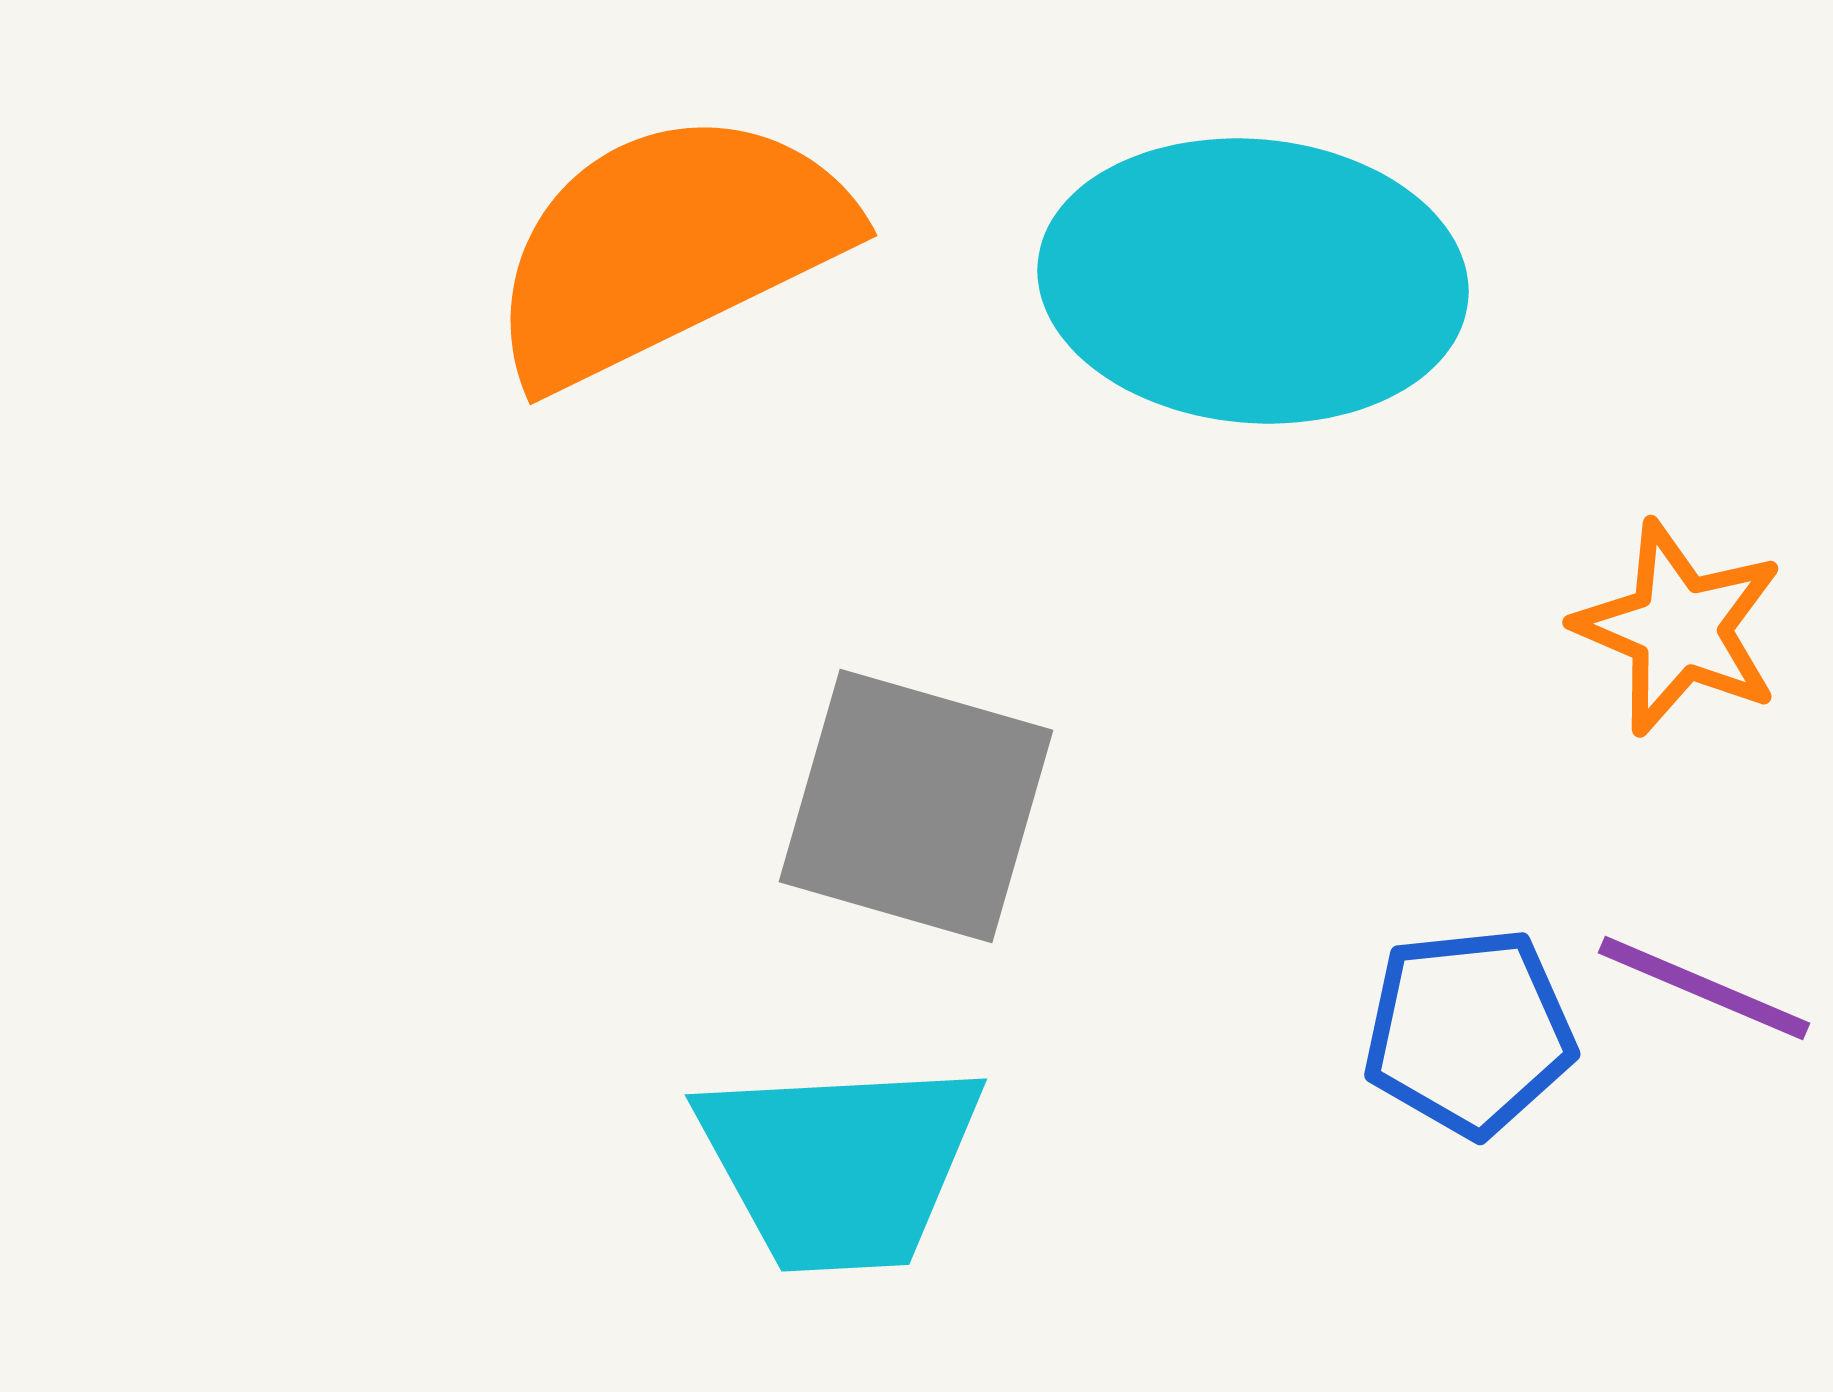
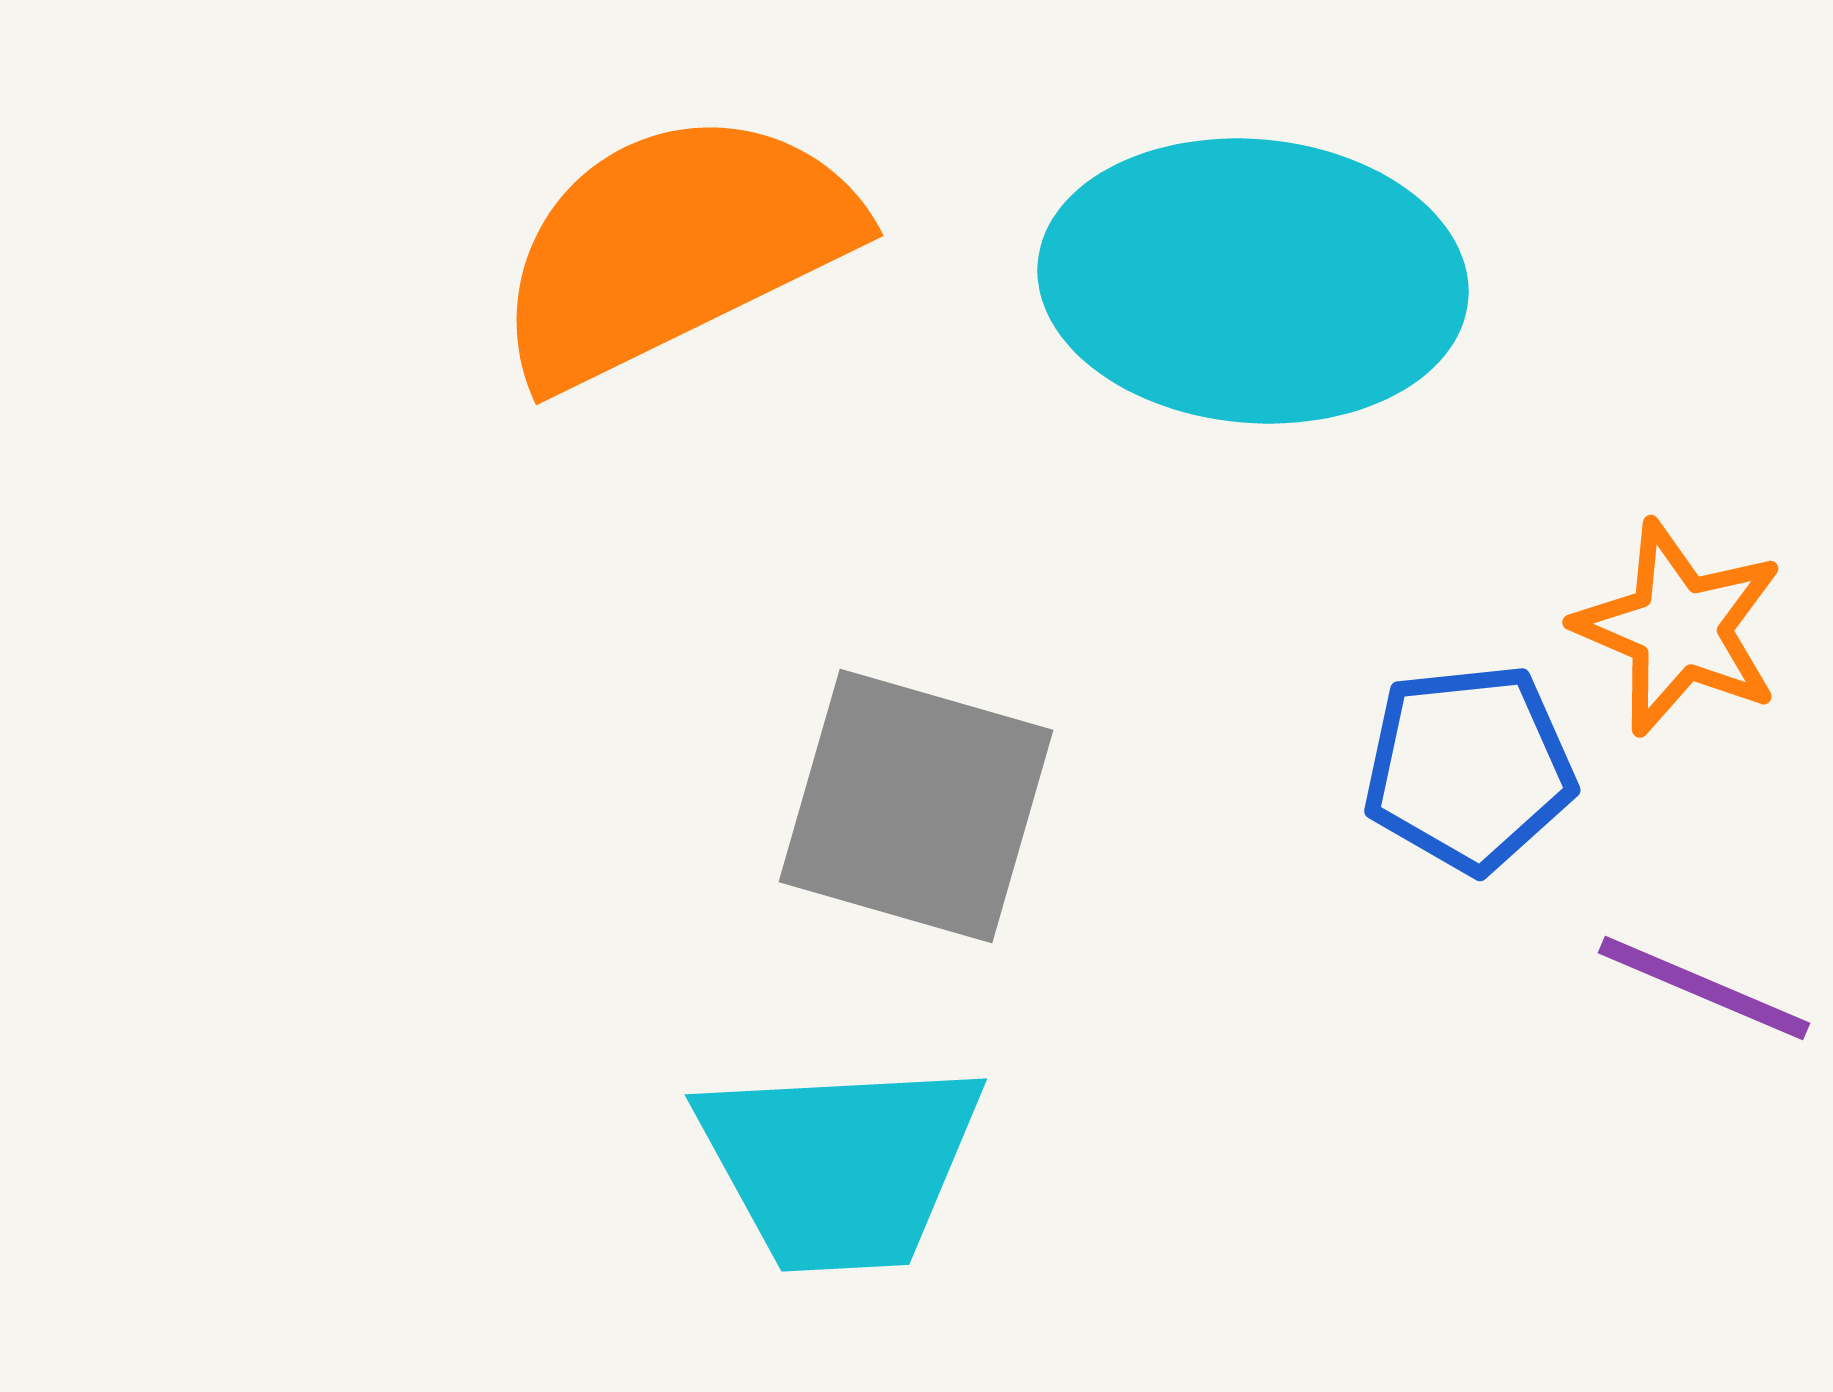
orange semicircle: moved 6 px right
blue pentagon: moved 264 px up
